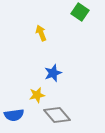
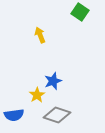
yellow arrow: moved 1 px left, 2 px down
blue star: moved 8 px down
yellow star: rotated 21 degrees counterclockwise
gray diamond: rotated 32 degrees counterclockwise
